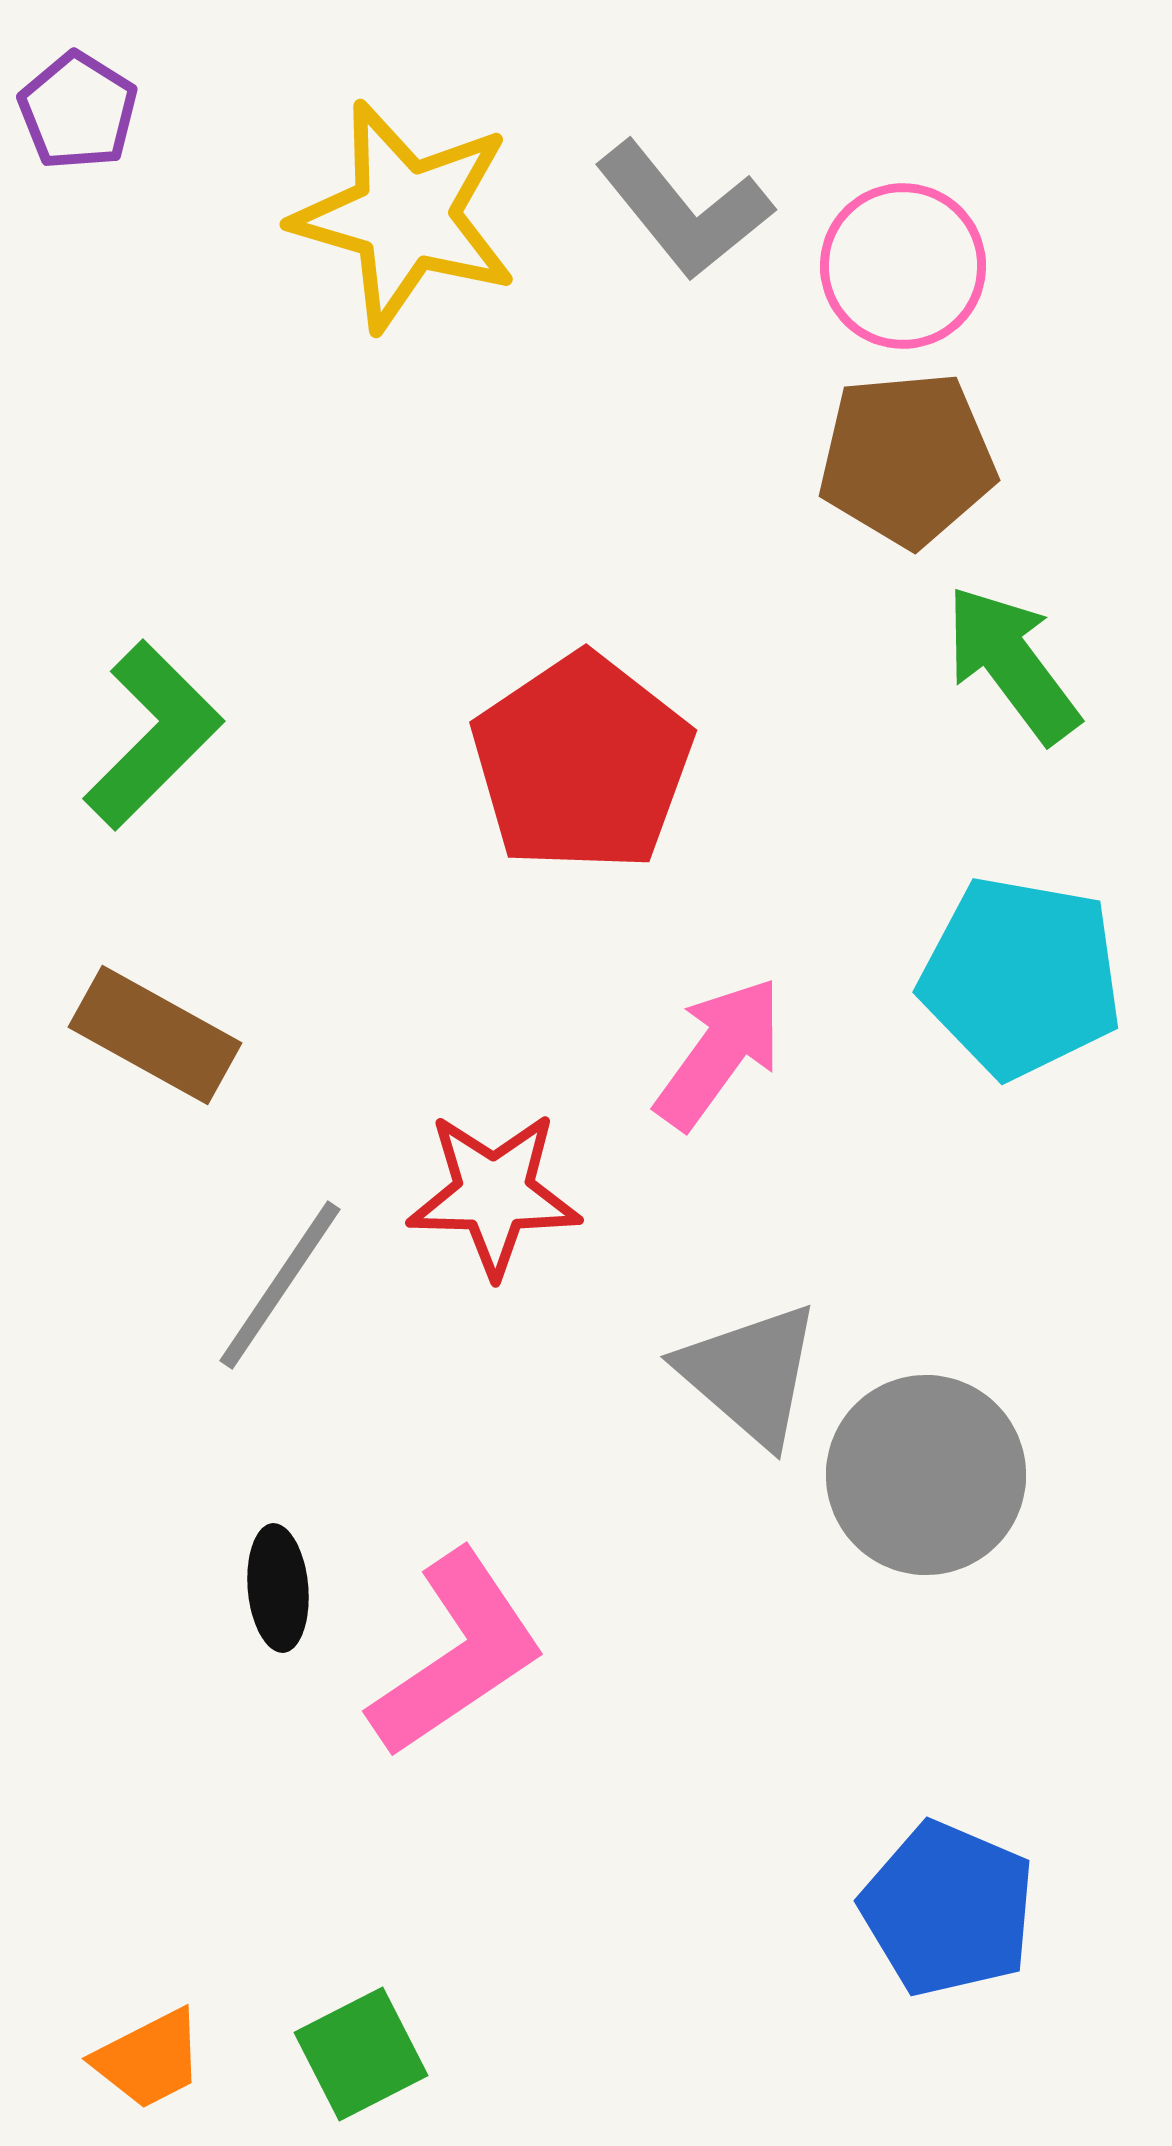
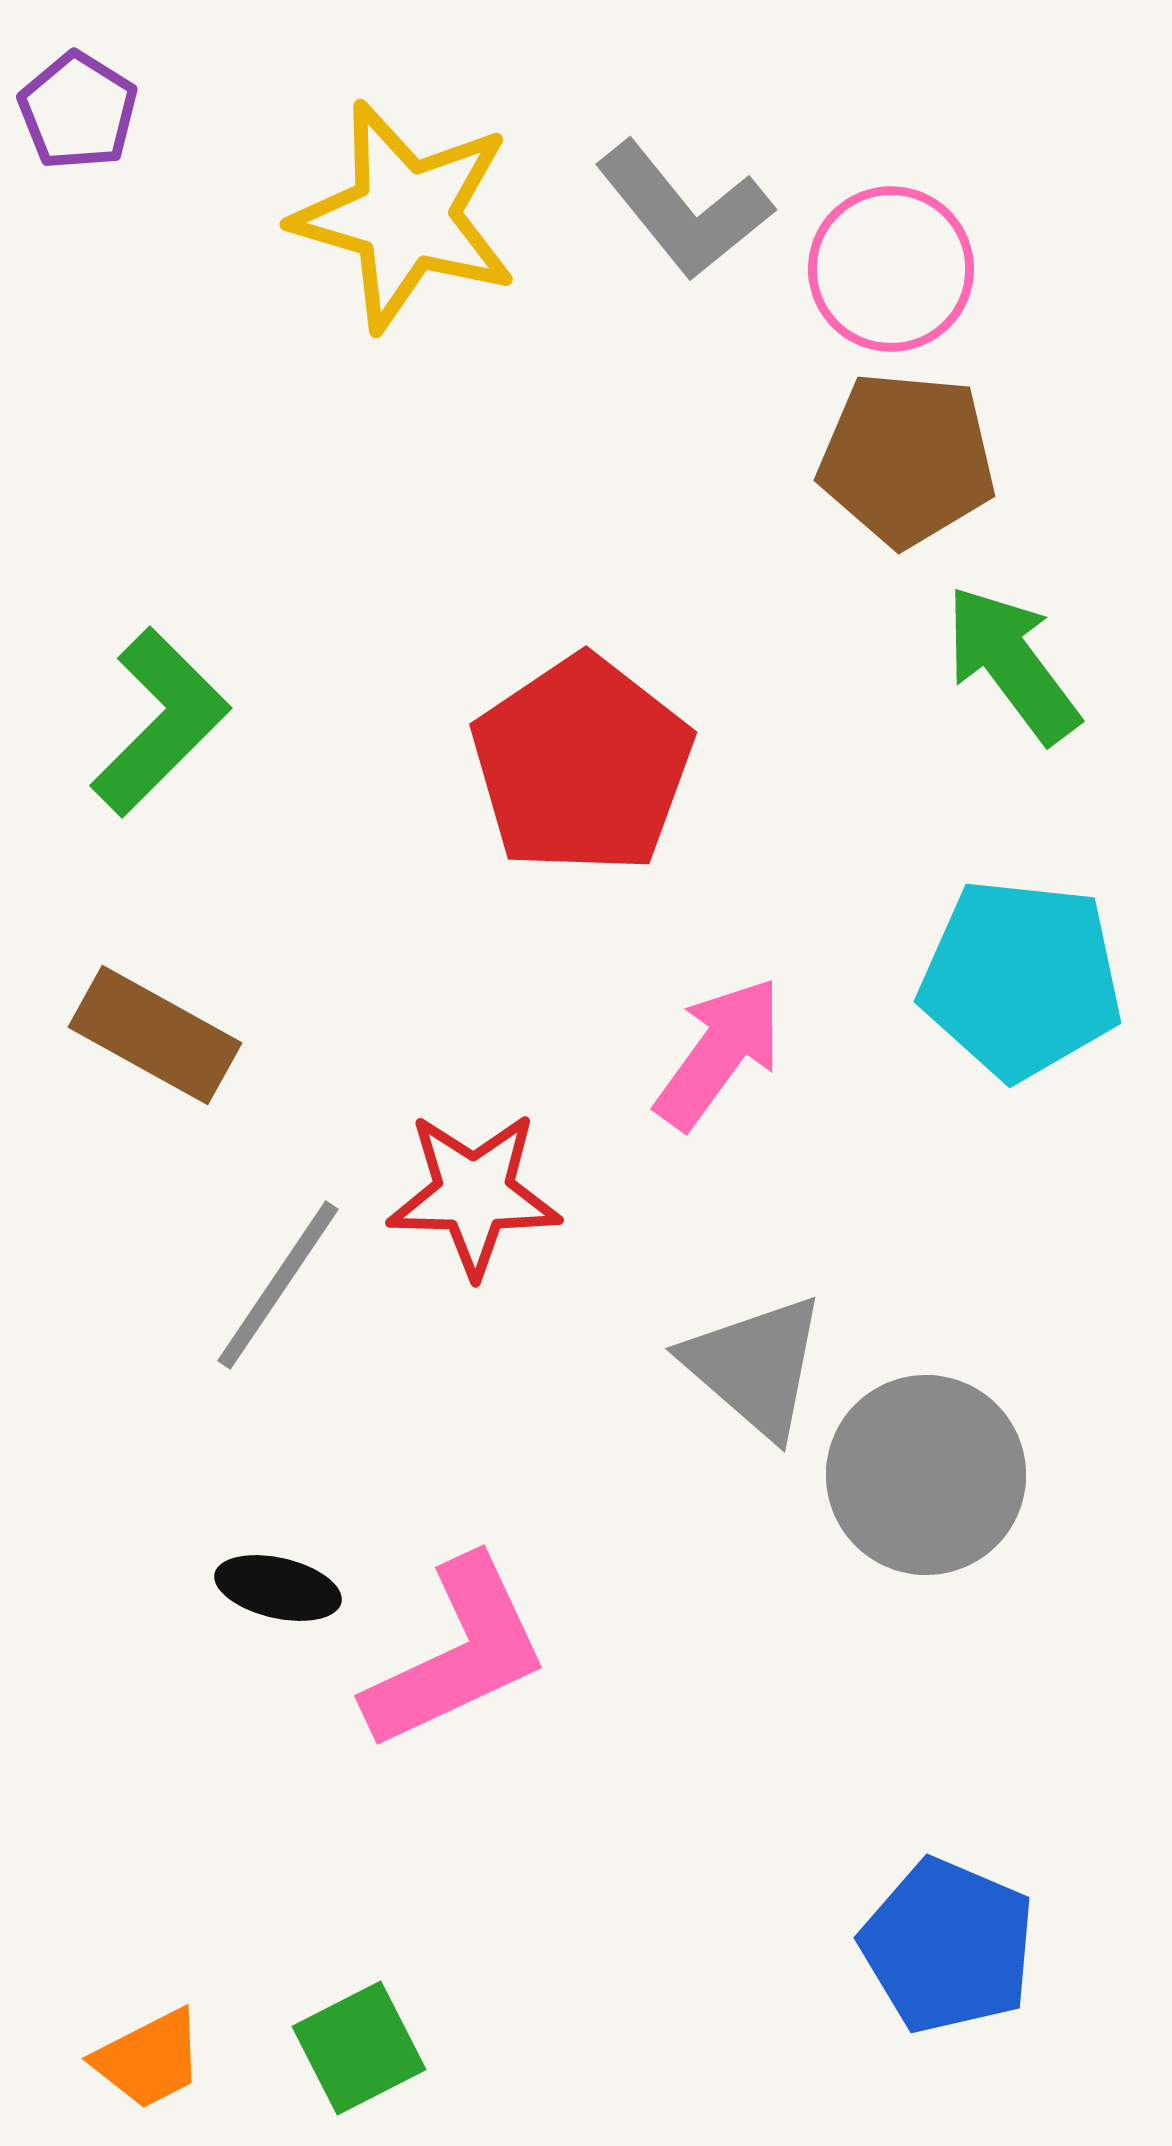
pink circle: moved 12 px left, 3 px down
brown pentagon: rotated 10 degrees clockwise
green L-shape: moved 7 px right, 13 px up
red pentagon: moved 2 px down
cyan pentagon: moved 2 px down; rotated 4 degrees counterclockwise
red star: moved 20 px left
gray line: moved 2 px left
gray triangle: moved 5 px right, 8 px up
black ellipse: rotated 72 degrees counterclockwise
pink L-shape: rotated 9 degrees clockwise
blue pentagon: moved 37 px down
green square: moved 2 px left, 6 px up
